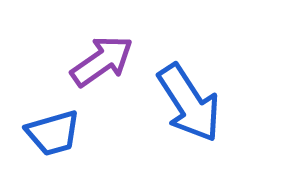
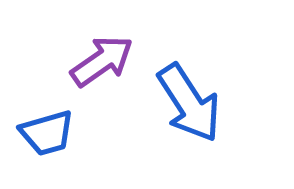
blue trapezoid: moved 6 px left
